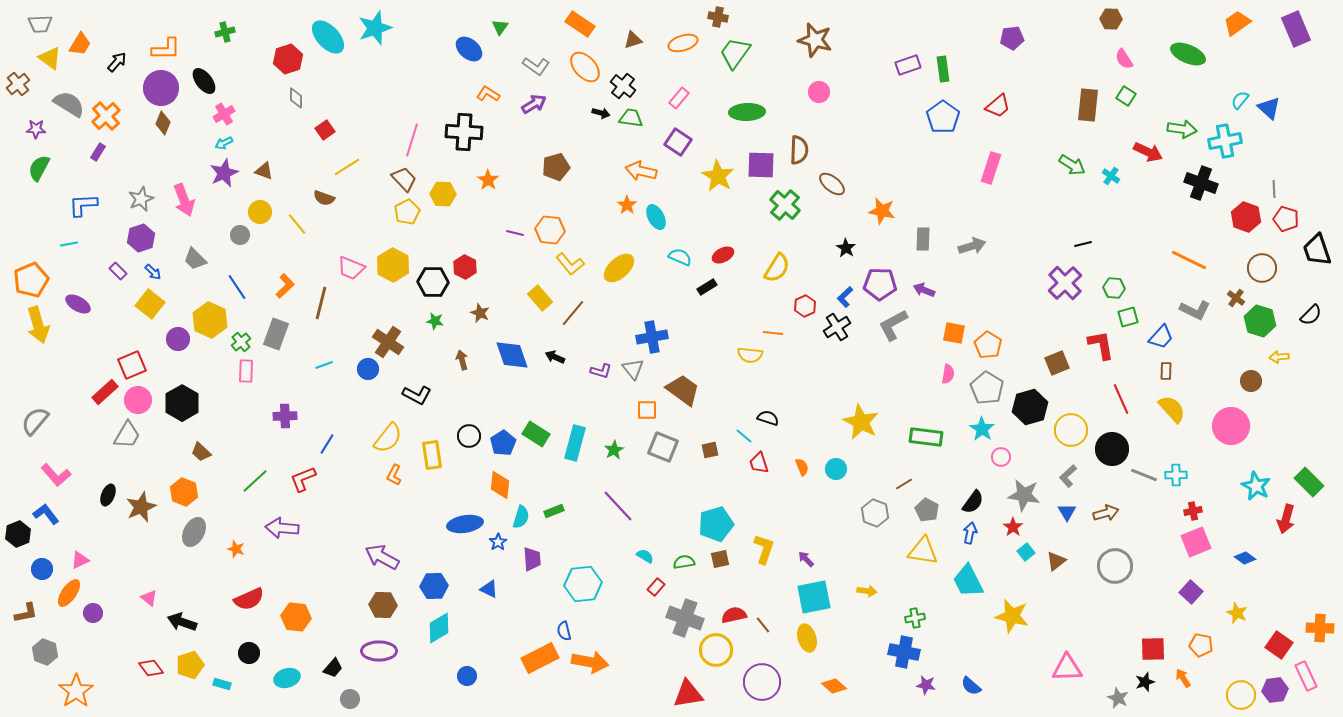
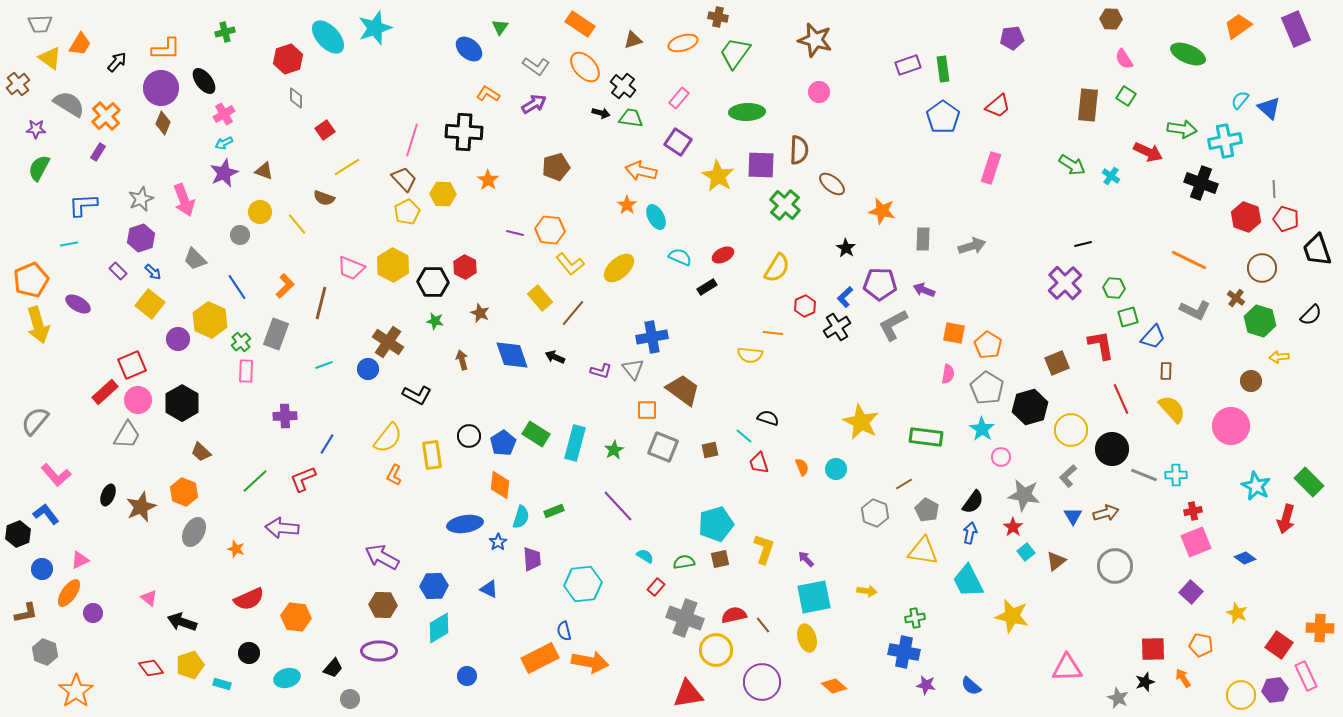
orange trapezoid at (1237, 23): moved 1 px right, 3 px down
blue trapezoid at (1161, 337): moved 8 px left
blue triangle at (1067, 512): moved 6 px right, 4 px down
